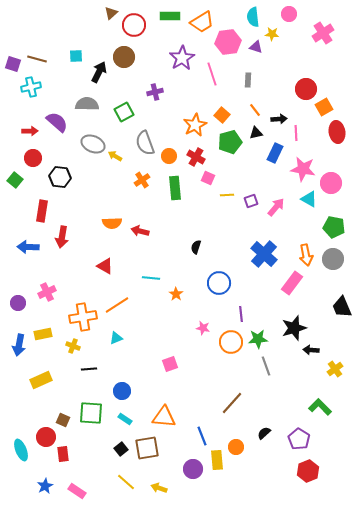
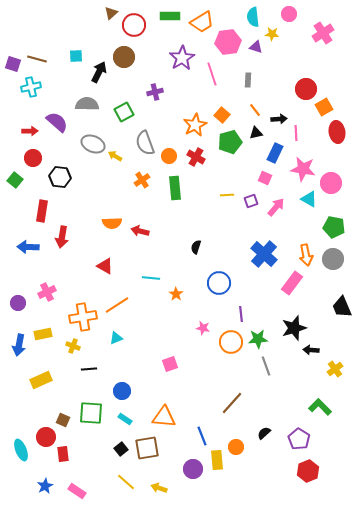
pink square at (208, 178): moved 57 px right
